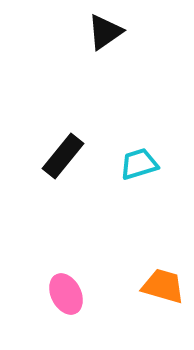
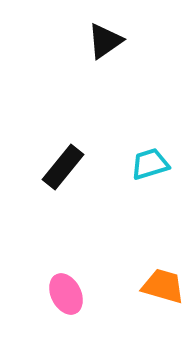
black triangle: moved 9 px down
black rectangle: moved 11 px down
cyan trapezoid: moved 11 px right
